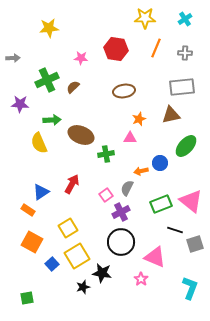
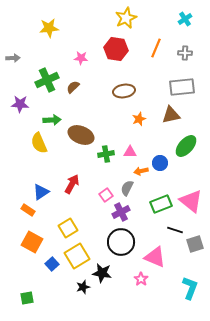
yellow star at (145, 18): moved 19 px left; rotated 25 degrees counterclockwise
pink triangle at (130, 138): moved 14 px down
